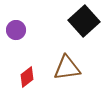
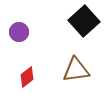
purple circle: moved 3 px right, 2 px down
brown triangle: moved 9 px right, 2 px down
